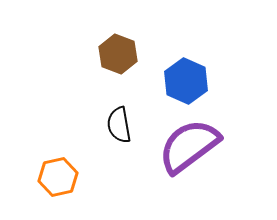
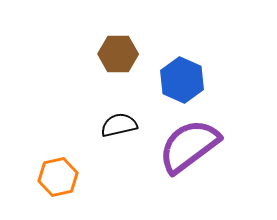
brown hexagon: rotated 21 degrees counterclockwise
blue hexagon: moved 4 px left, 1 px up
black semicircle: rotated 87 degrees clockwise
